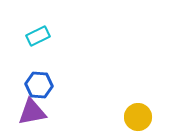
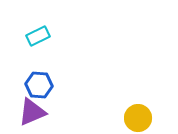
purple triangle: rotated 12 degrees counterclockwise
yellow circle: moved 1 px down
